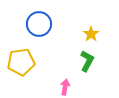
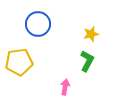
blue circle: moved 1 px left
yellow star: rotated 21 degrees clockwise
yellow pentagon: moved 2 px left
